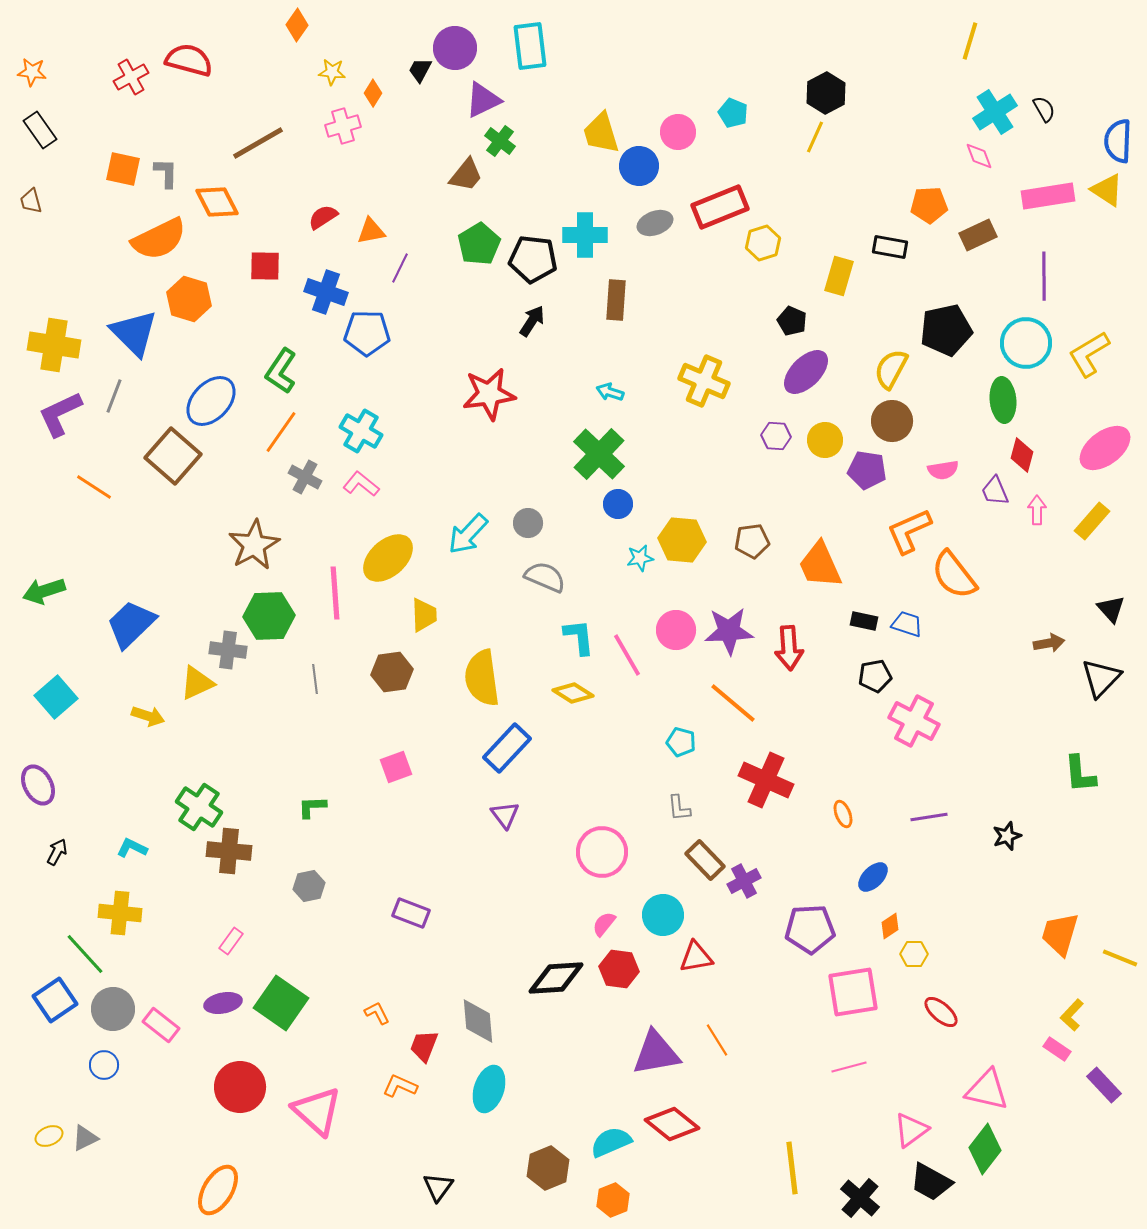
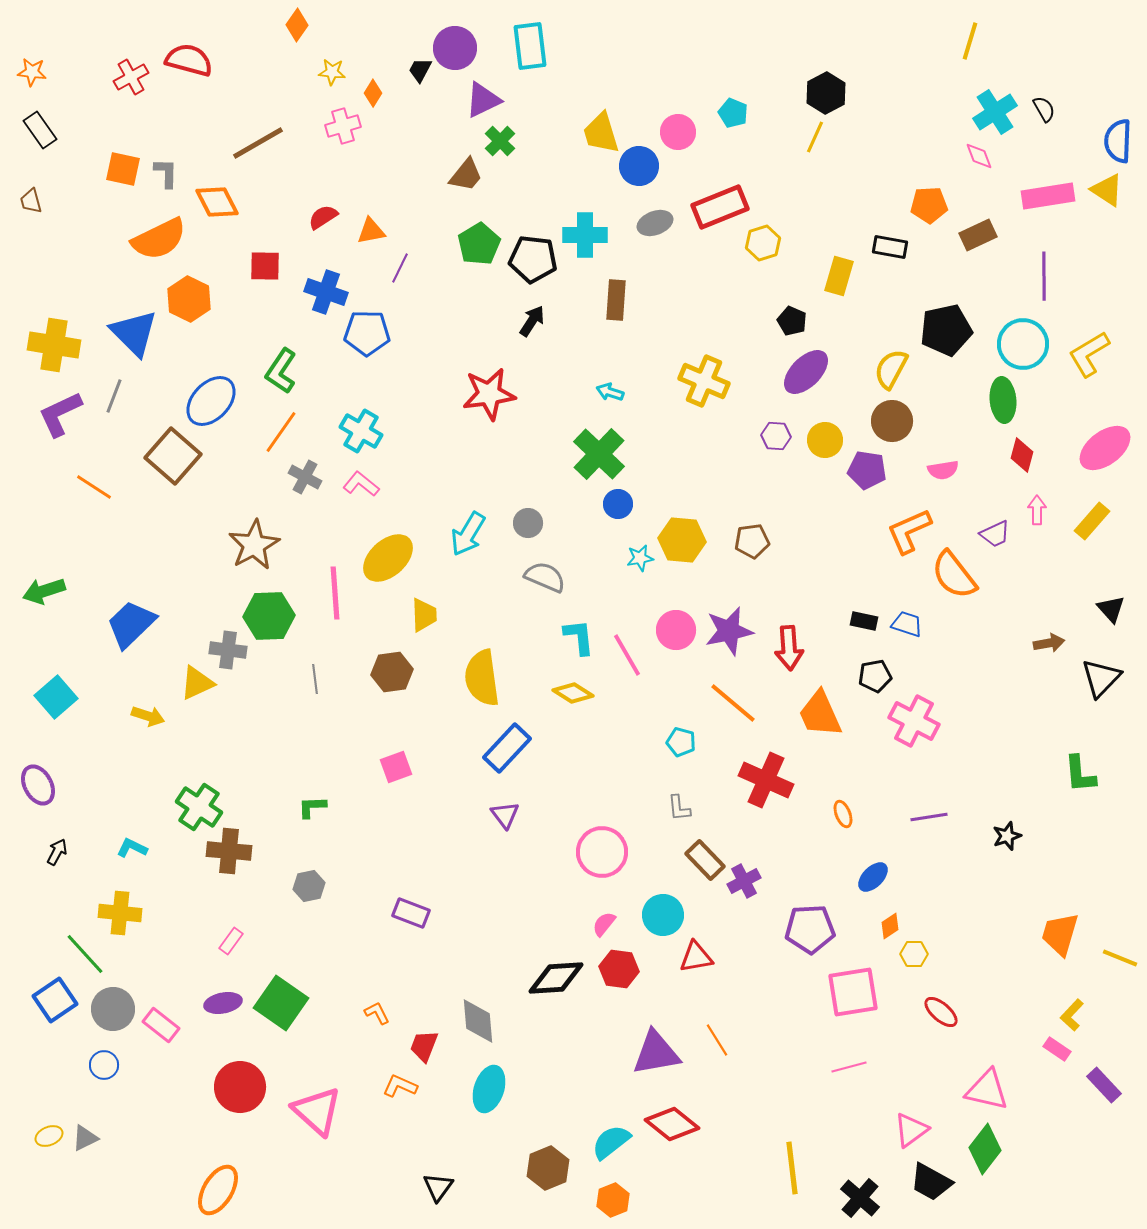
green cross at (500, 141): rotated 8 degrees clockwise
orange hexagon at (189, 299): rotated 9 degrees clockwise
cyan circle at (1026, 343): moved 3 px left, 1 px down
purple trapezoid at (995, 491): moved 43 px down; rotated 92 degrees counterclockwise
cyan arrow at (468, 534): rotated 12 degrees counterclockwise
orange trapezoid at (820, 565): moved 149 px down
purple star at (729, 631): rotated 9 degrees counterclockwise
cyan semicircle at (611, 1142): rotated 15 degrees counterclockwise
